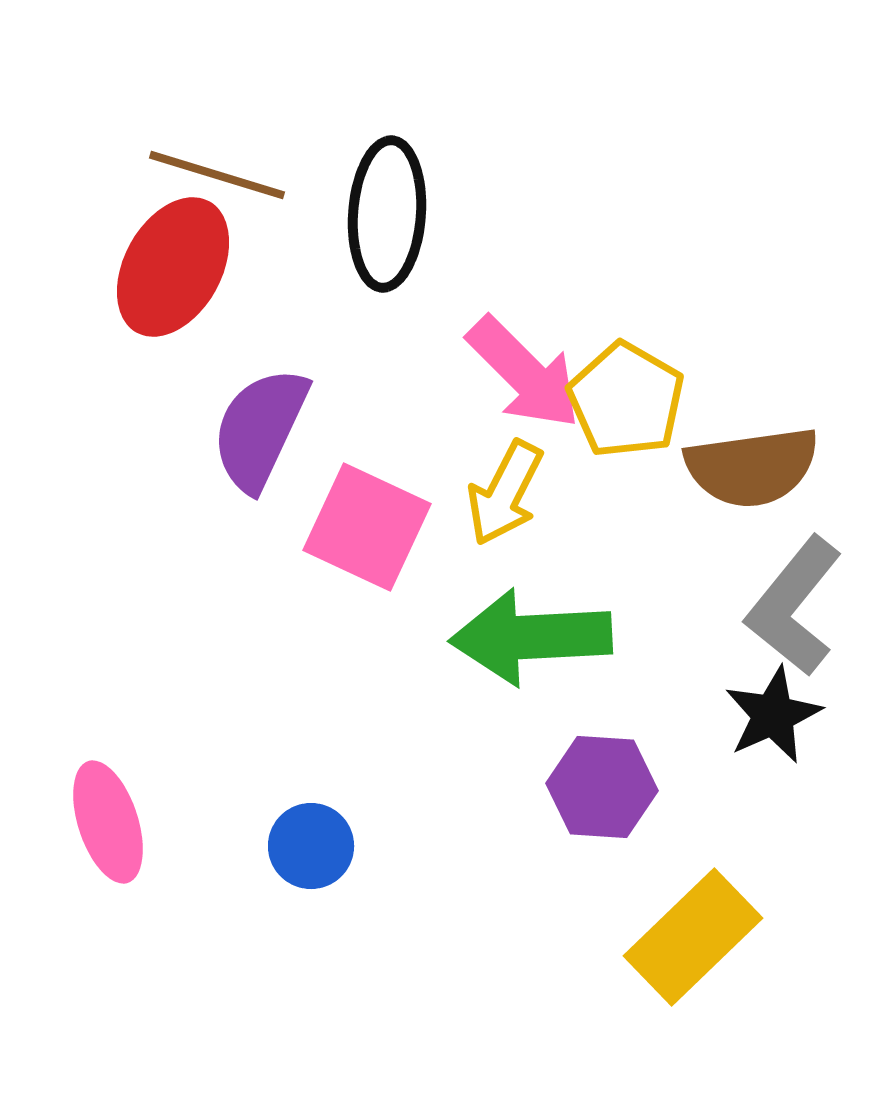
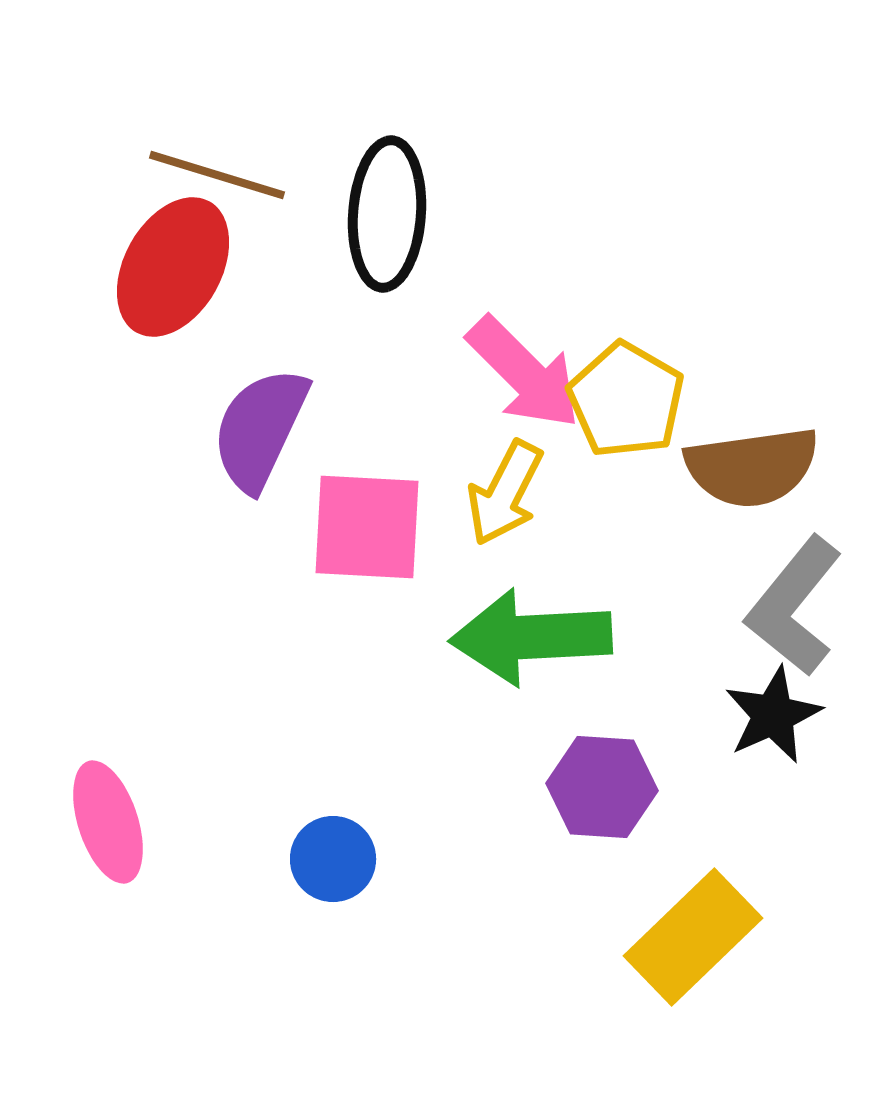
pink square: rotated 22 degrees counterclockwise
blue circle: moved 22 px right, 13 px down
